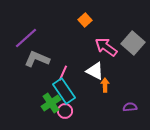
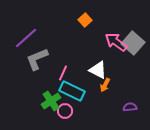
pink arrow: moved 10 px right, 5 px up
gray L-shape: rotated 45 degrees counterclockwise
white triangle: moved 3 px right, 1 px up
orange arrow: rotated 152 degrees counterclockwise
cyan rectangle: moved 8 px right; rotated 30 degrees counterclockwise
green cross: moved 2 px up
